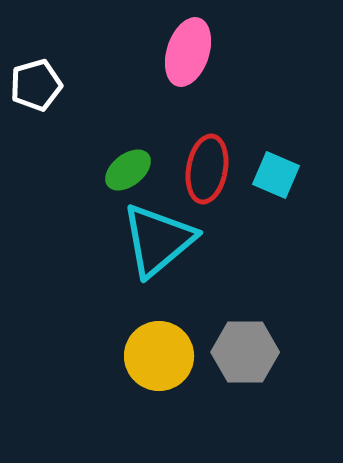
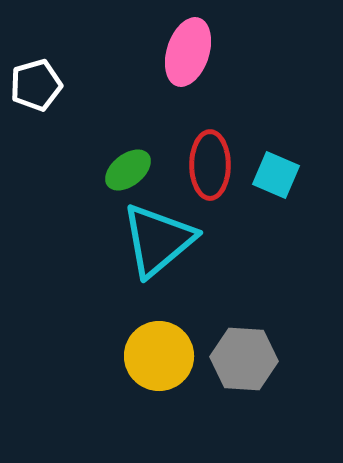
red ellipse: moved 3 px right, 4 px up; rotated 10 degrees counterclockwise
gray hexagon: moved 1 px left, 7 px down; rotated 4 degrees clockwise
